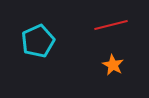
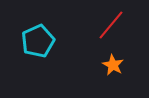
red line: rotated 36 degrees counterclockwise
